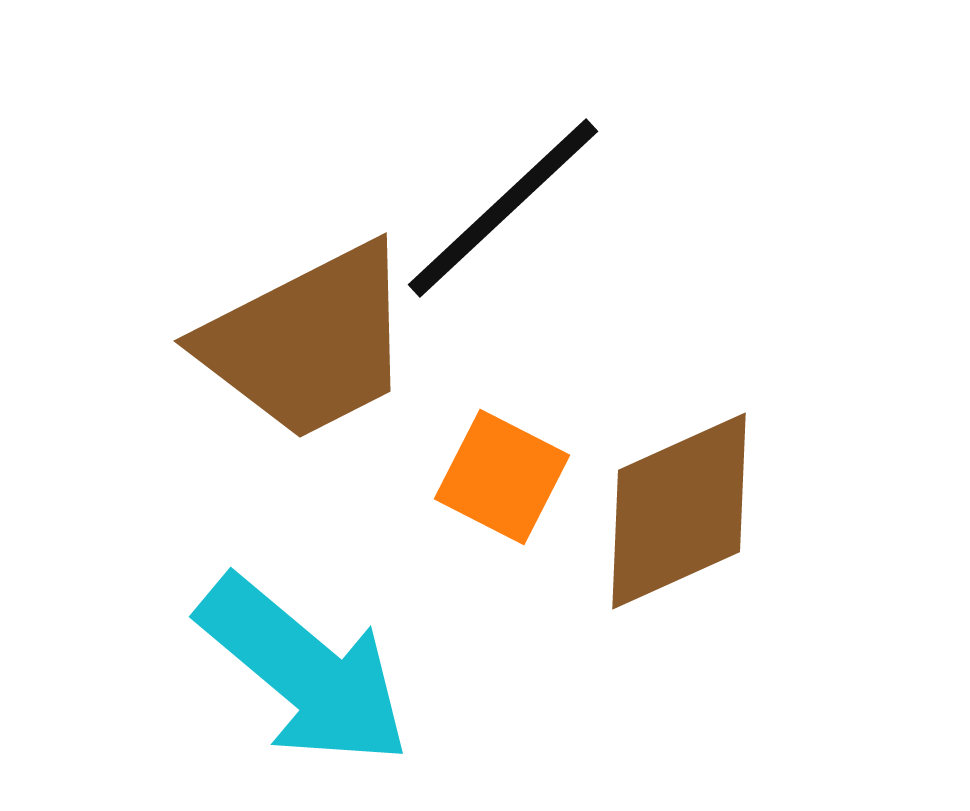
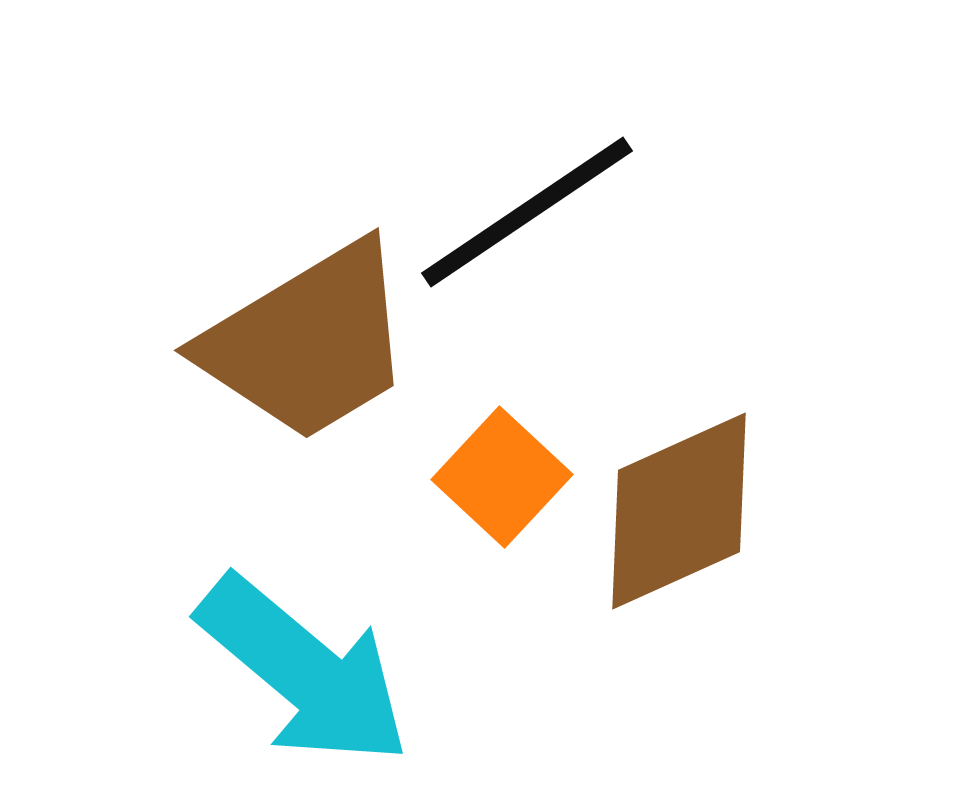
black line: moved 24 px right, 4 px down; rotated 9 degrees clockwise
brown trapezoid: rotated 4 degrees counterclockwise
orange square: rotated 16 degrees clockwise
